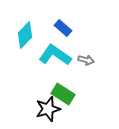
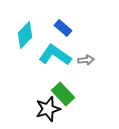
gray arrow: rotated 21 degrees counterclockwise
green rectangle: rotated 15 degrees clockwise
